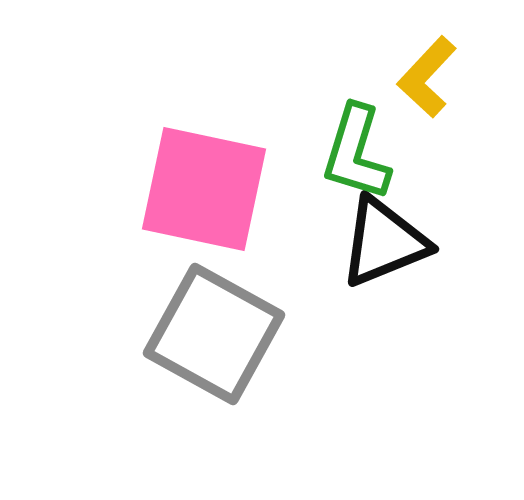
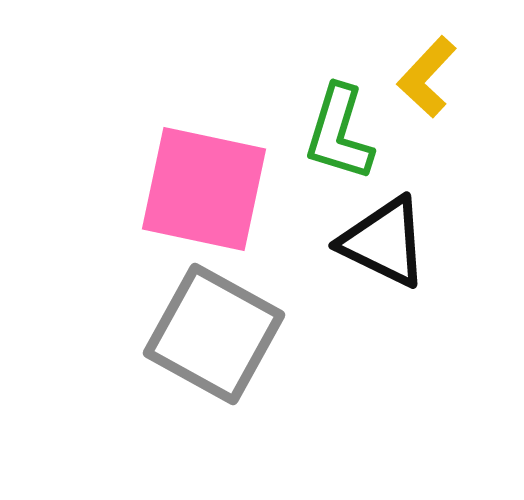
green L-shape: moved 17 px left, 20 px up
black triangle: rotated 48 degrees clockwise
